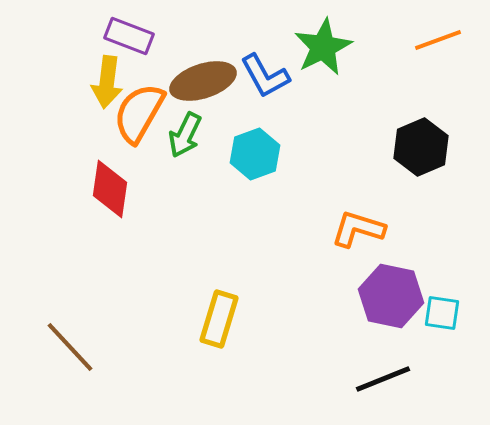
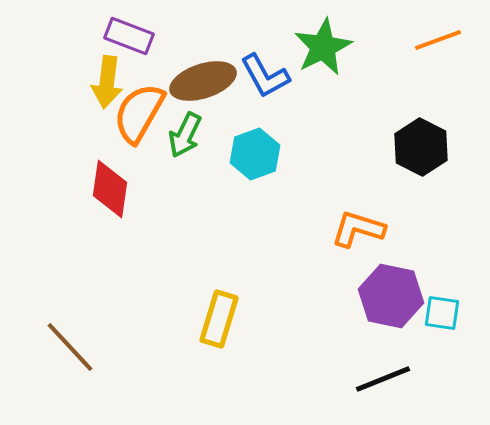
black hexagon: rotated 10 degrees counterclockwise
